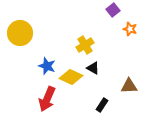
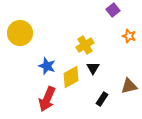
orange star: moved 1 px left, 7 px down
black triangle: rotated 32 degrees clockwise
yellow diamond: rotated 55 degrees counterclockwise
brown triangle: rotated 12 degrees counterclockwise
black rectangle: moved 6 px up
